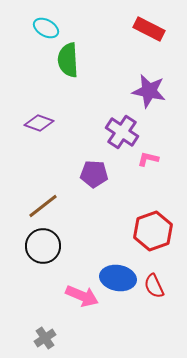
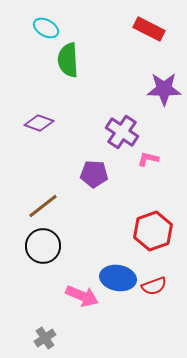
purple star: moved 15 px right, 2 px up; rotated 12 degrees counterclockwise
red semicircle: rotated 85 degrees counterclockwise
